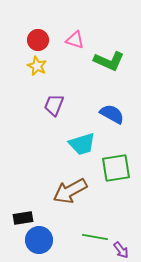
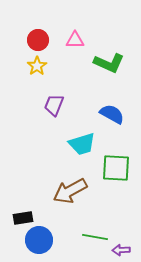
pink triangle: rotated 18 degrees counterclockwise
green L-shape: moved 2 px down
yellow star: rotated 12 degrees clockwise
green square: rotated 12 degrees clockwise
purple arrow: rotated 126 degrees clockwise
